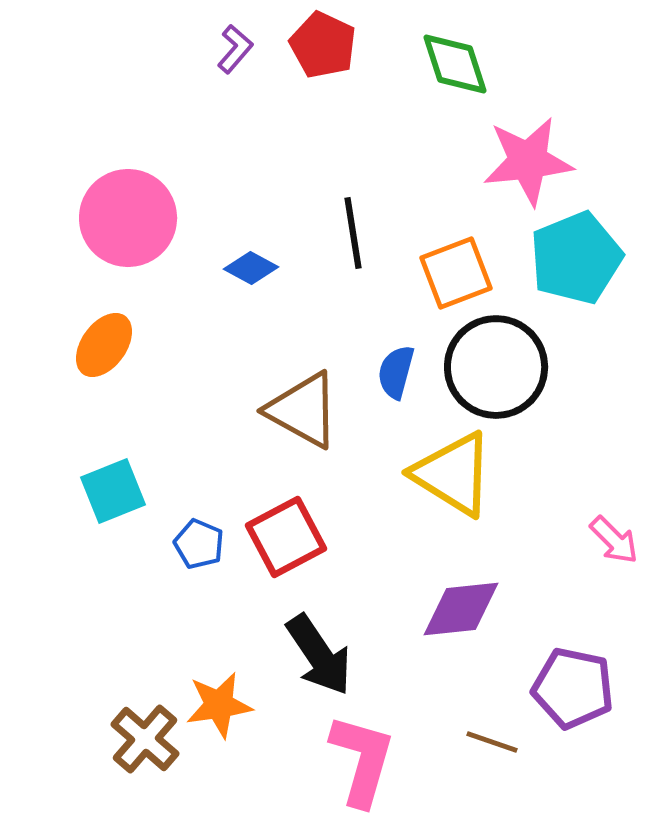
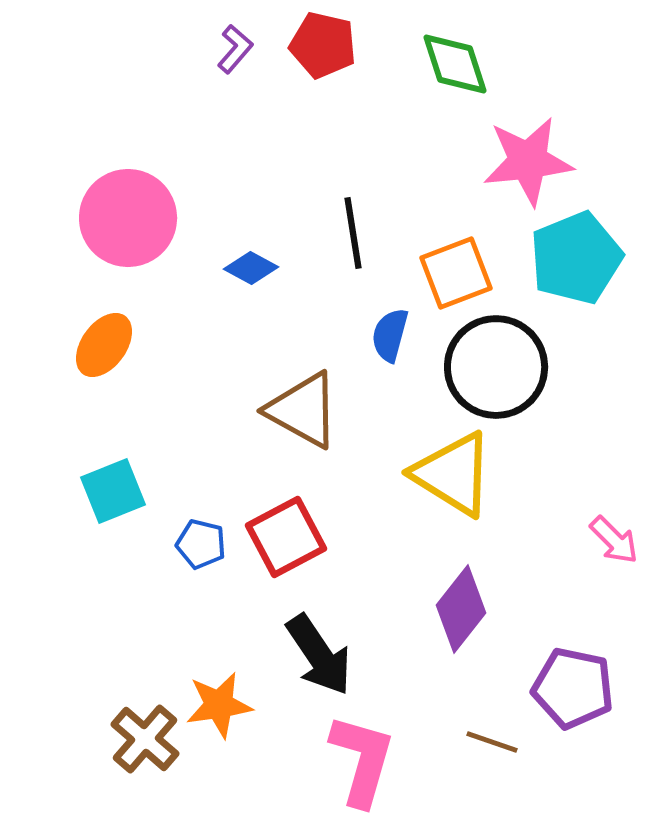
red pentagon: rotated 12 degrees counterclockwise
blue semicircle: moved 6 px left, 37 px up
blue pentagon: moved 2 px right; rotated 9 degrees counterclockwise
purple diamond: rotated 46 degrees counterclockwise
